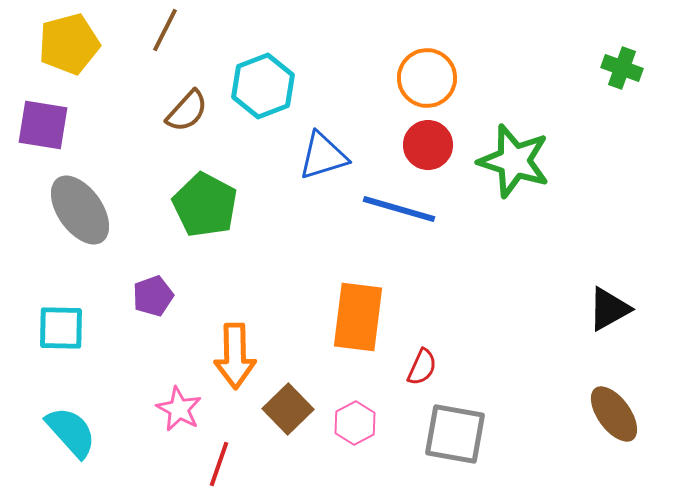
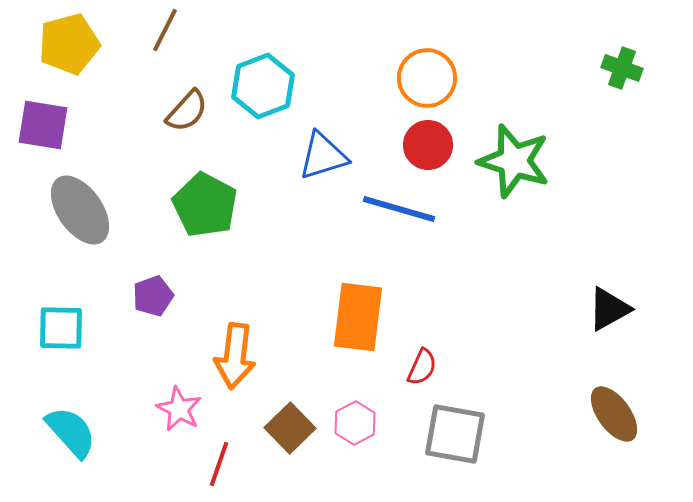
orange arrow: rotated 8 degrees clockwise
brown square: moved 2 px right, 19 px down
